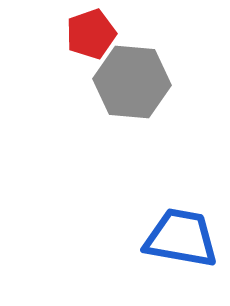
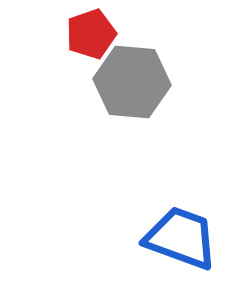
blue trapezoid: rotated 10 degrees clockwise
